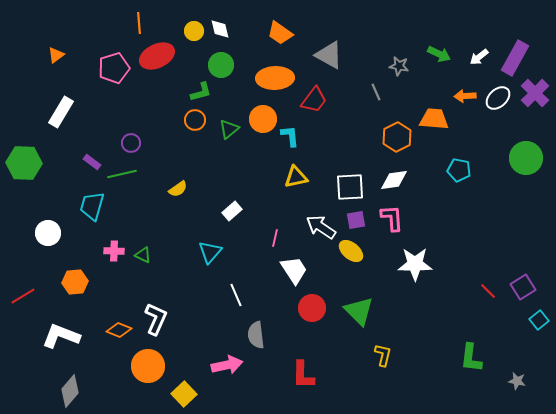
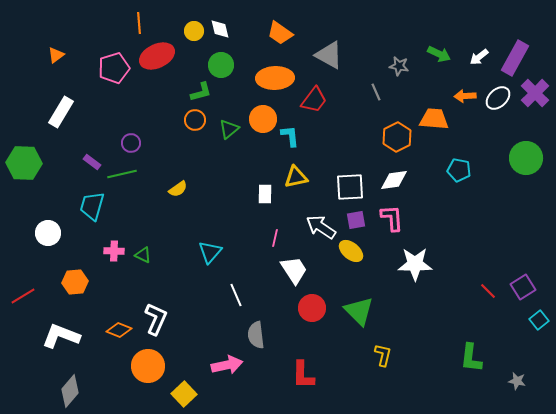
white rectangle at (232, 211): moved 33 px right, 17 px up; rotated 48 degrees counterclockwise
